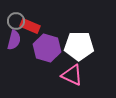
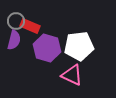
white pentagon: rotated 8 degrees counterclockwise
